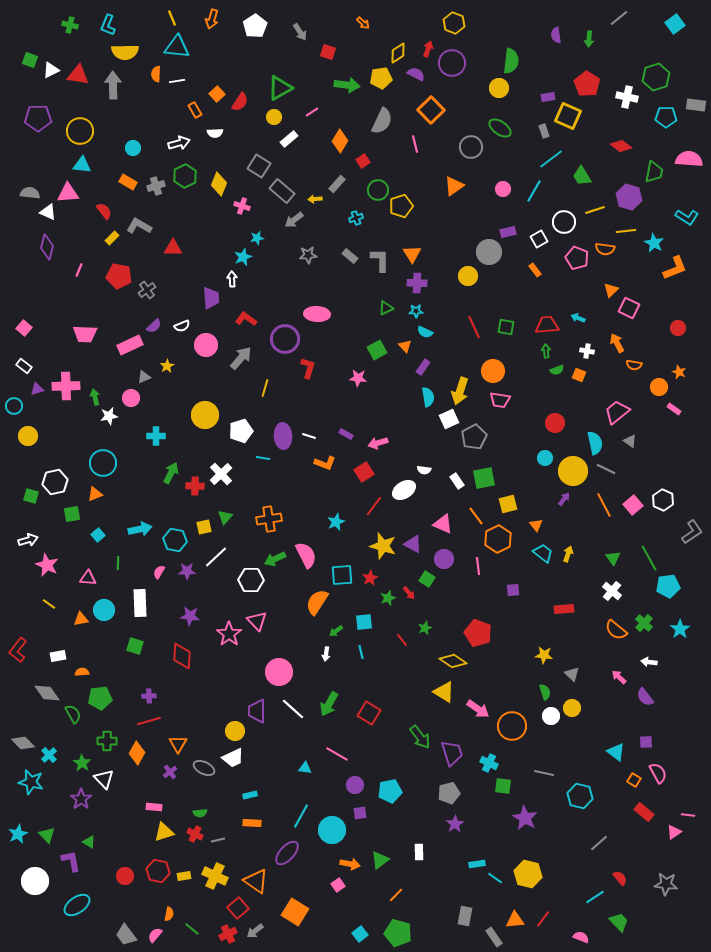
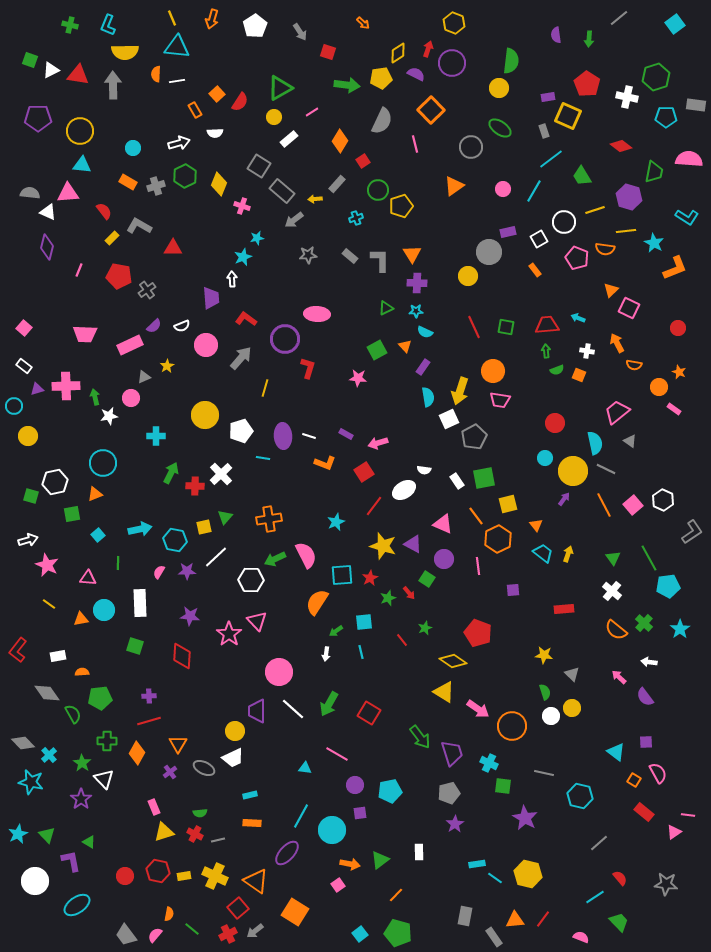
pink rectangle at (154, 807): rotated 63 degrees clockwise
